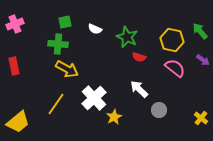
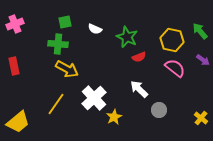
red semicircle: rotated 40 degrees counterclockwise
